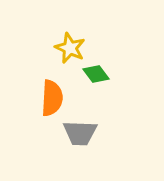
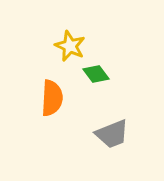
yellow star: moved 2 px up
gray trapezoid: moved 32 px right, 1 px down; rotated 24 degrees counterclockwise
